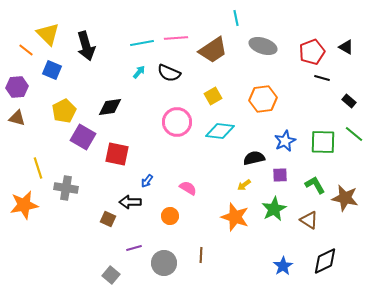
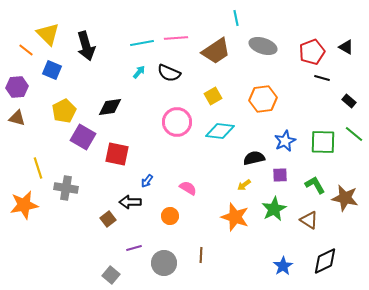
brown trapezoid at (213, 50): moved 3 px right, 1 px down
brown square at (108, 219): rotated 28 degrees clockwise
